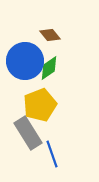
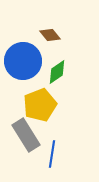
blue circle: moved 2 px left
green diamond: moved 8 px right, 4 px down
gray rectangle: moved 2 px left, 2 px down
blue line: rotated 28 degrees clockwise
